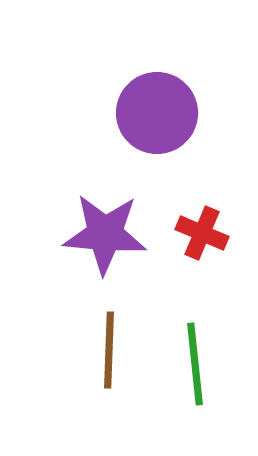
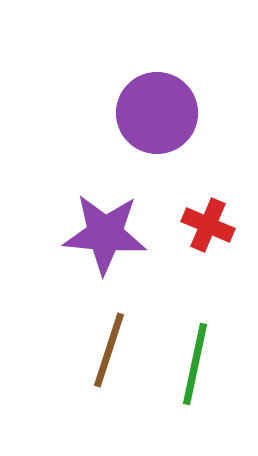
red cross: moved 6 px right, 8 px up
brown line: rotated 16 degrees clockwise
green line: rotated 18 degrees clockwise
